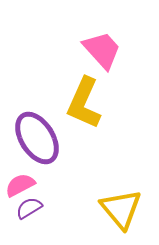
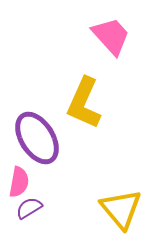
pink trapezoid: moved 9 px right, 14 px up
pink semicircle: moved 1 px left, 3 px up; rotated 128 degrees clockwise
